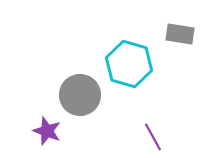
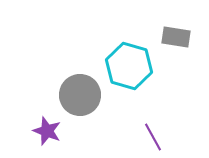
gray rectangle: moved 4 px left, 3 px down
cyan hexagon: moved 2 px down
